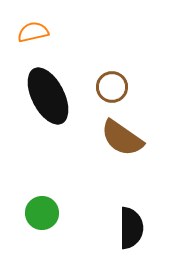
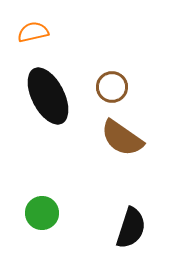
black semicircle: rotated 18 degrees clockwise
